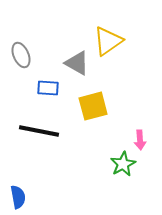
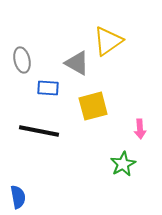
gray ellipse: moved 1 px right, 5 px down; rotated 10 degrees clockwise
pink arrow: moved 11 px up
